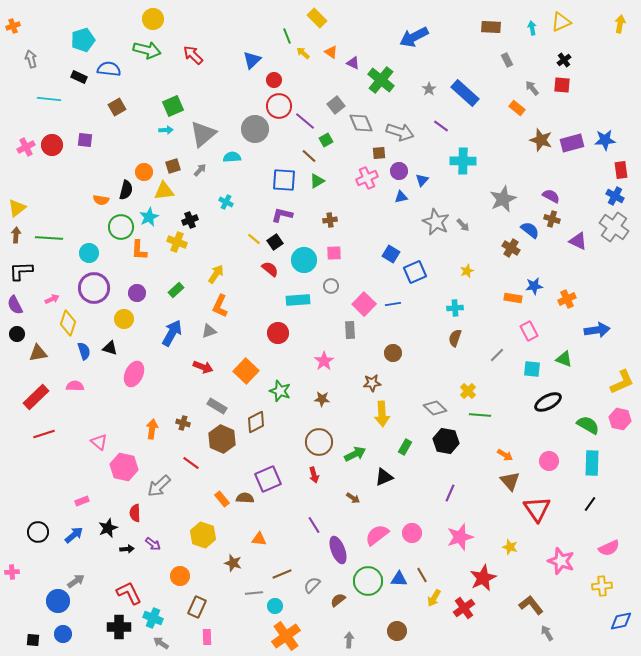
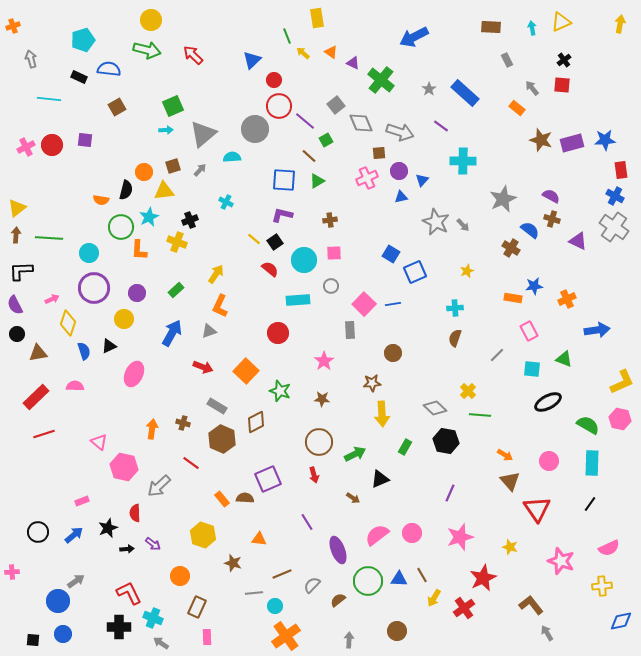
yellow rectangle at (317, 18): rotated 36 degrees clockwise
yellow circle at (153, 19): moved 2 px left, 1 px down
black triangle at (110, 348): moved 1 px left, 2 px up; rotated 42 degrees counterclockwise
black triangle at (384, 477): moved 4 px left, 2 px down
purple line at (314, 525): moved 7 px left, 3 px up
